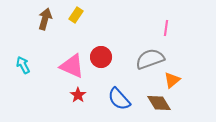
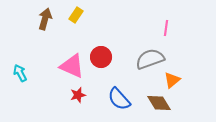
cyan arrow: moved 3 px left, 8 px down
red star: rotated 21 degrees clockwise
